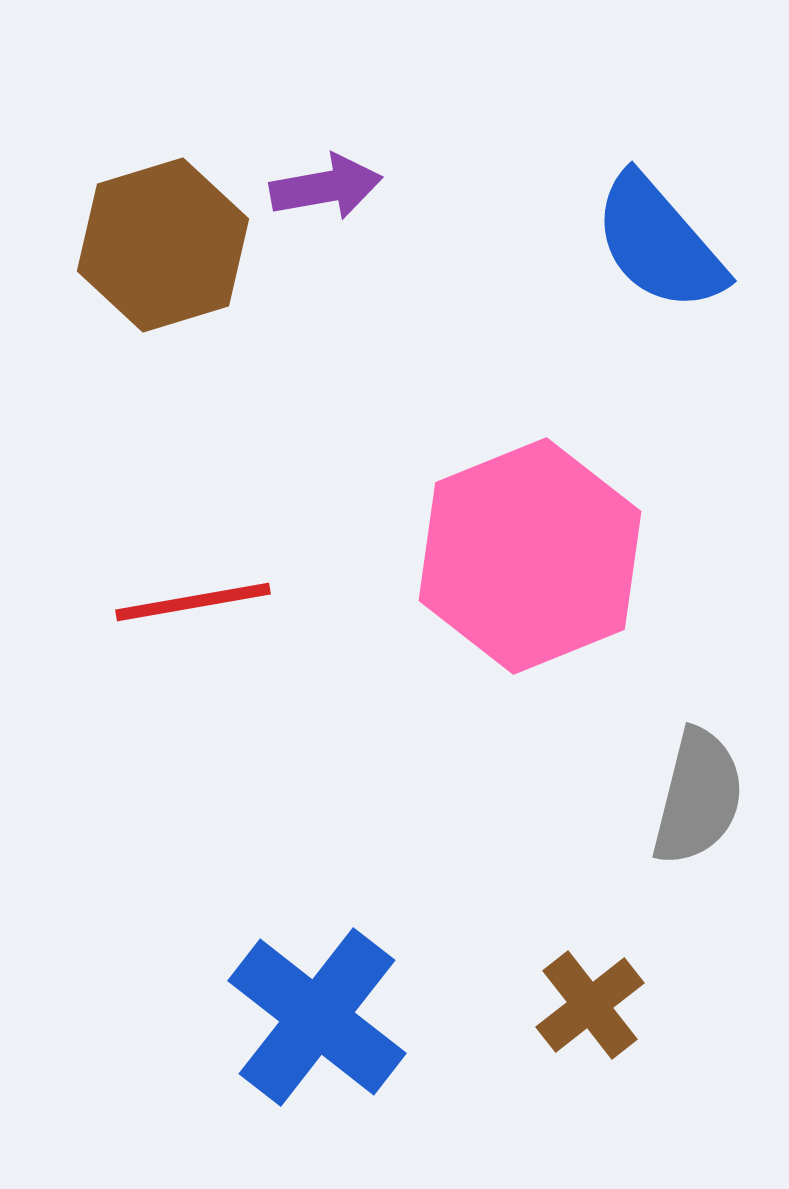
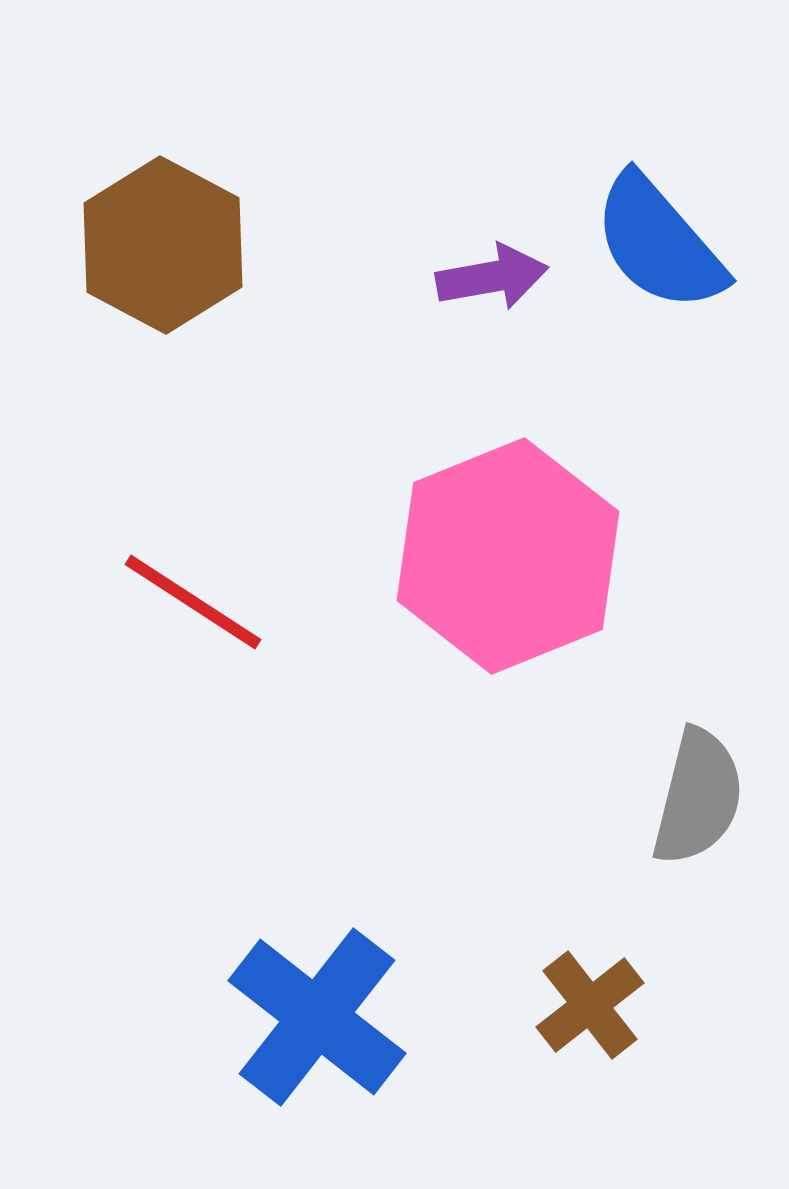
purple arrow: moved 166 px right, 90 px down
brown hexagon: rotated 15 degrees counterclockwise
pink hexagon: moved 22 px left
red line: rotated 43 degrees clockwise
